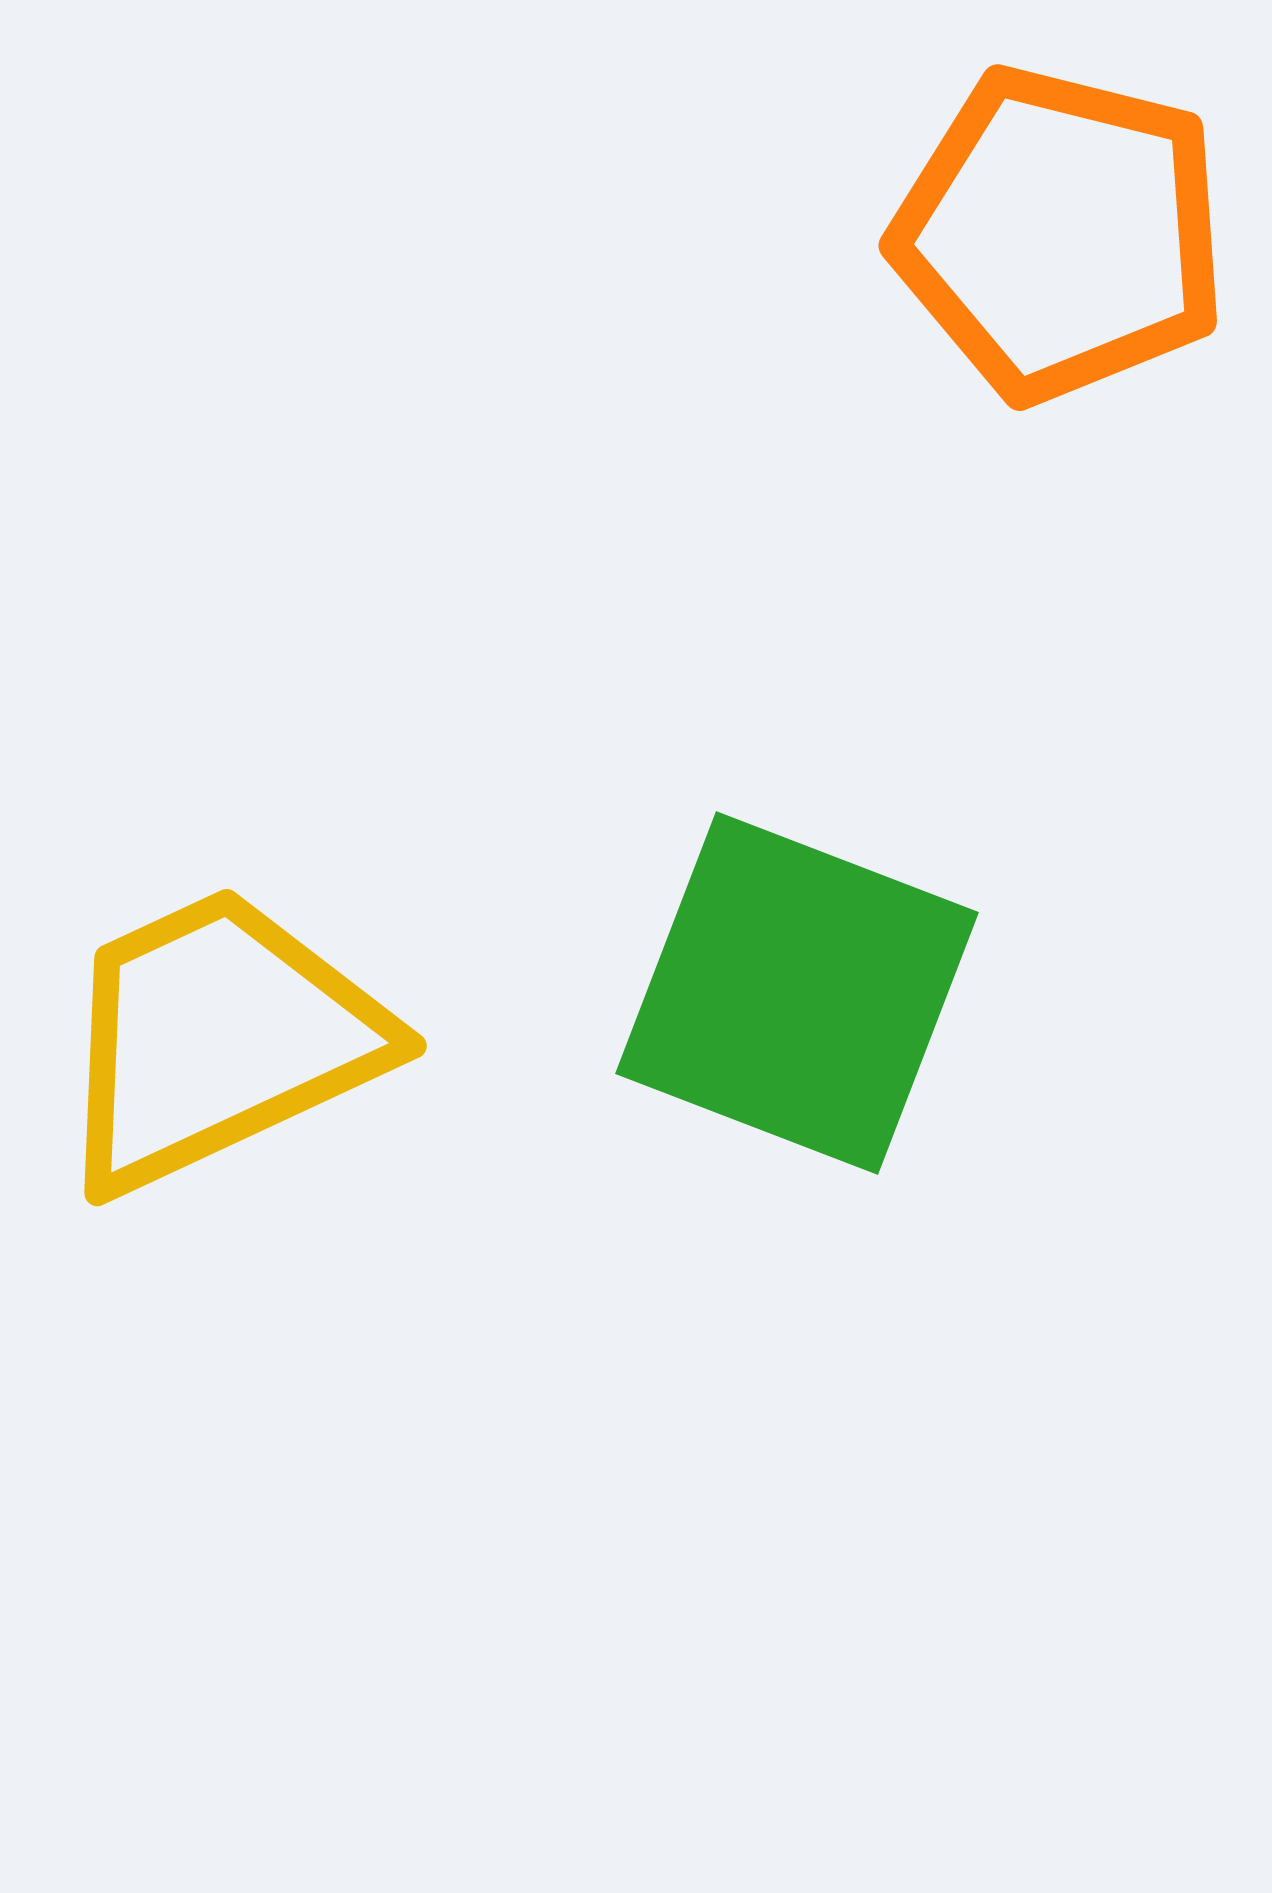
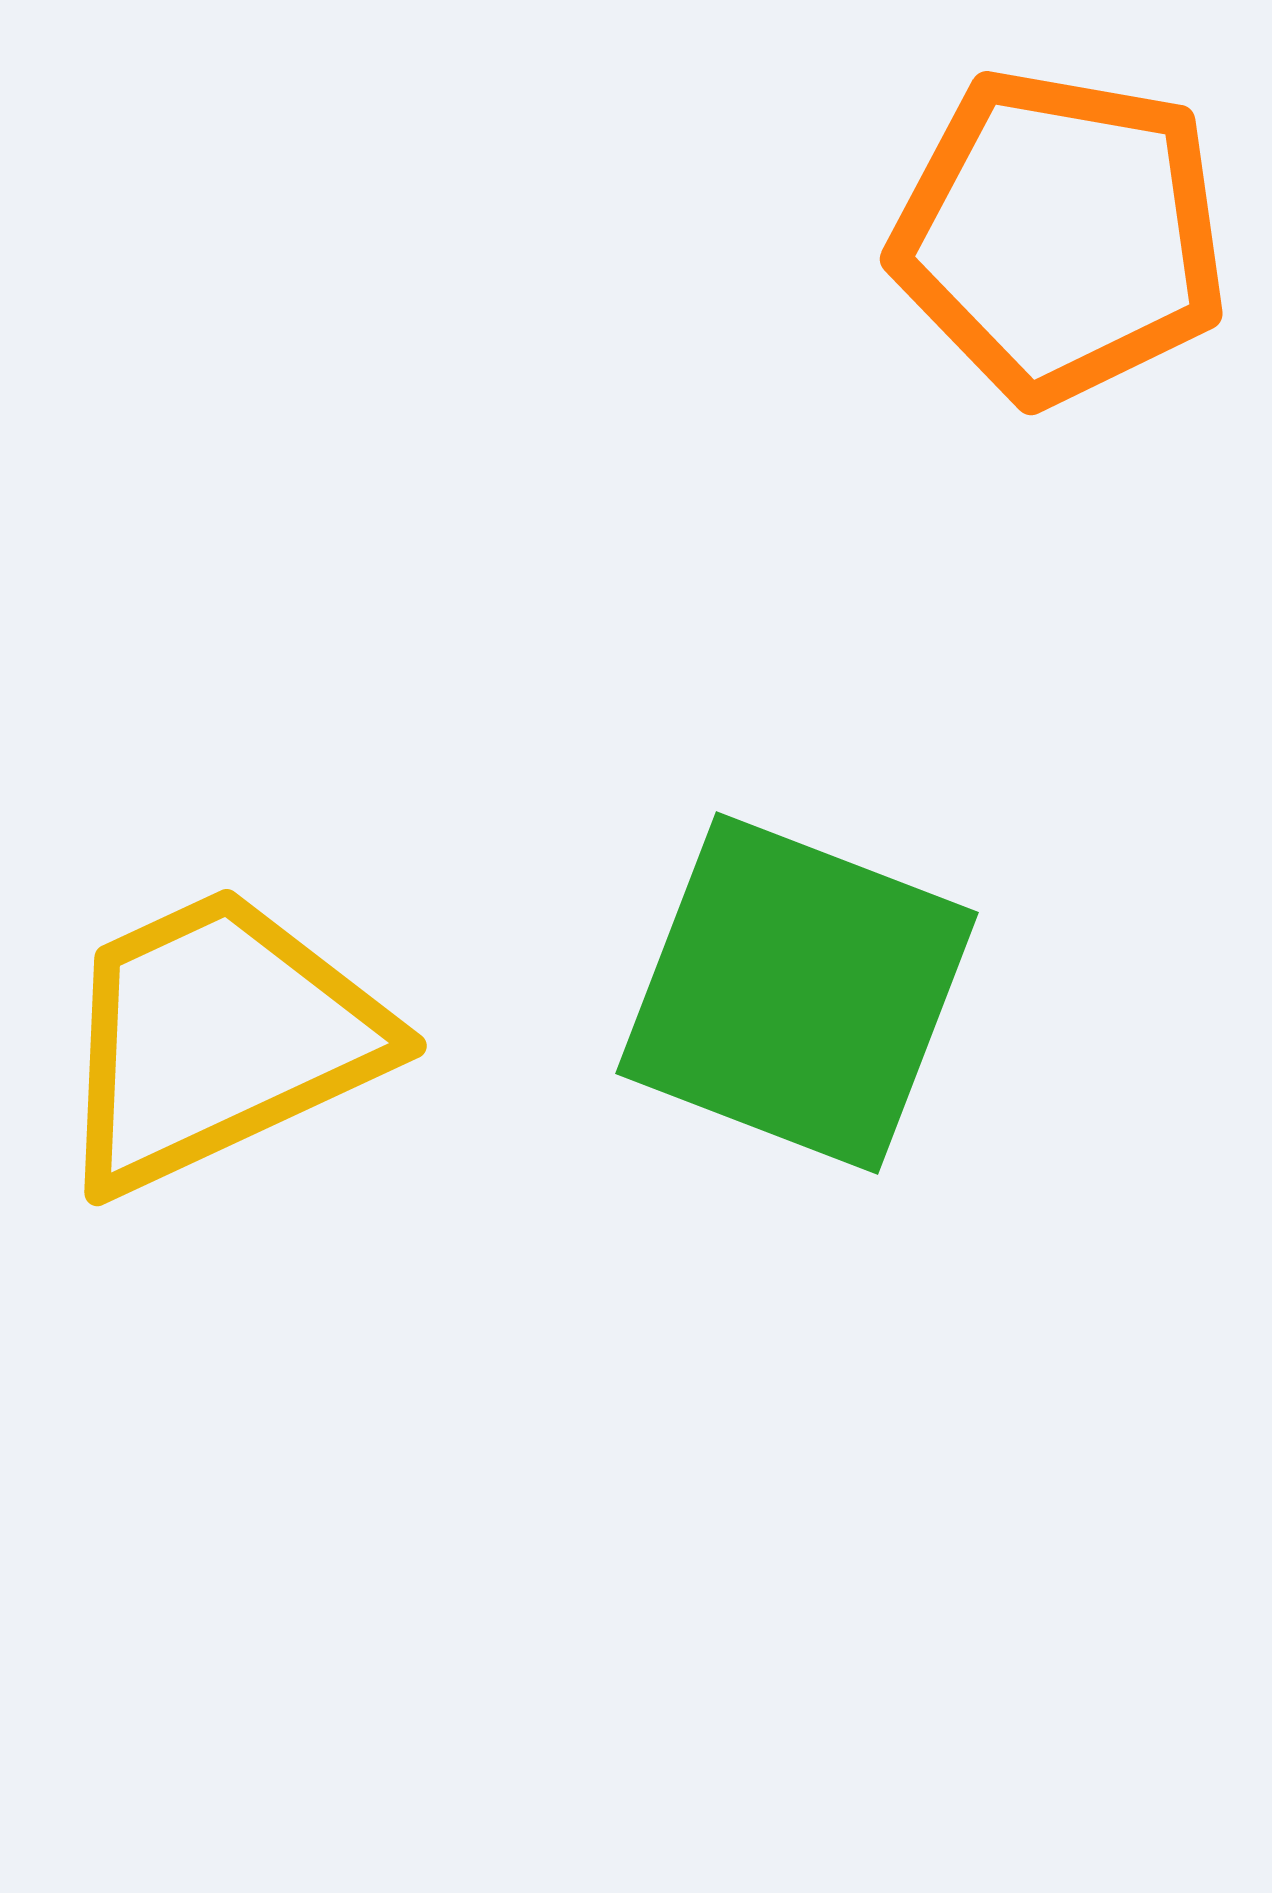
orange pentagon: moved 2 px down; rotated 4 degrees counterclockwise
